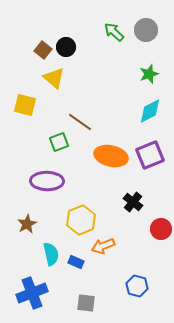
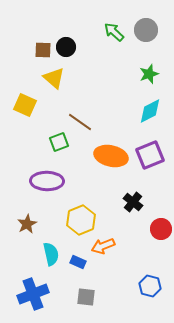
brown square: rotated 36 degrees counterclockwise
yellow square: rotated 10 degrees clockwise
blue rectangle: moved 2 px right
blue hexagon: moved 13 px right
blue cross: moved 1 px right, 1 px down
gray square: moved 6 px up
